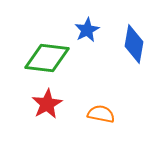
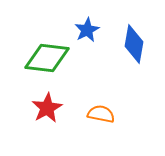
red star: moved 4 px down
